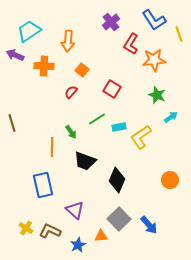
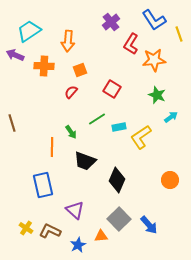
orange square: moved 2 px left; rotated 32 degrees clockwise
